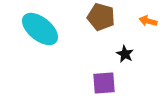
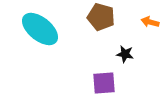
orange arrow: moved 2 px right, 1 px down
black star: rotated 18 degrees counterclockwise
